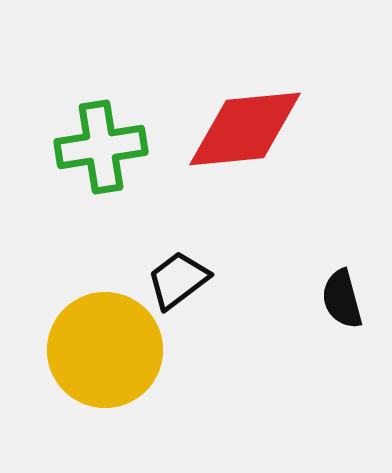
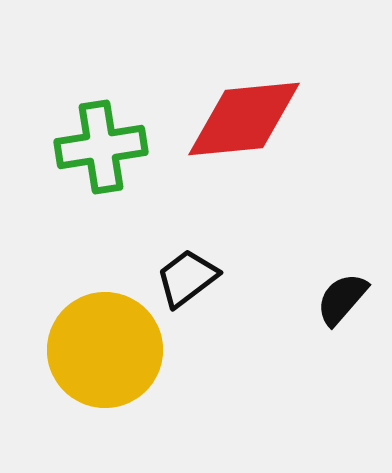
red diamond: moved 1 px left, 10 px up
black trapezoid: moved 9 px right, 2 px up
black semicircle: rotated 56 degrees clockwise
